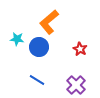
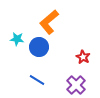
red star: moved 3 px right, 8 px down
